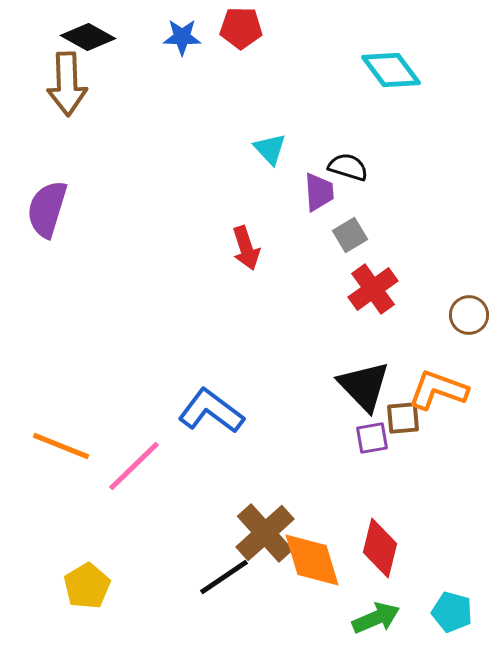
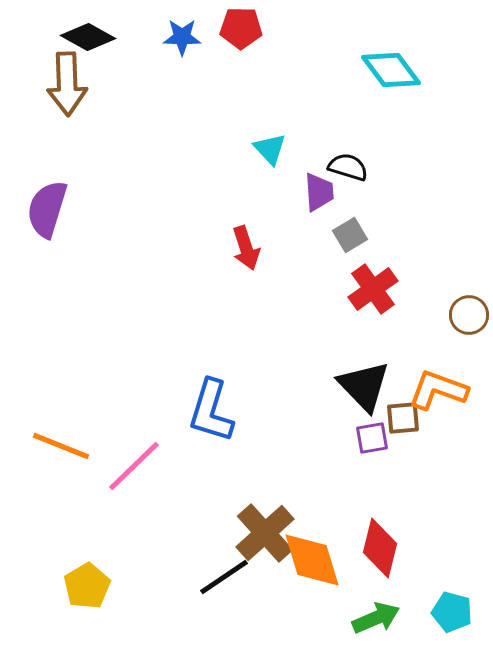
blue L-shape: rotated 110 degrees counterclockwise
